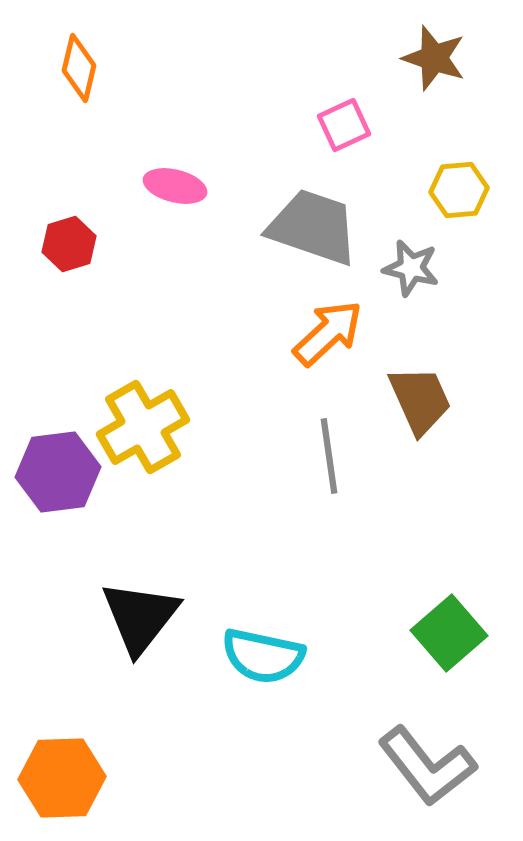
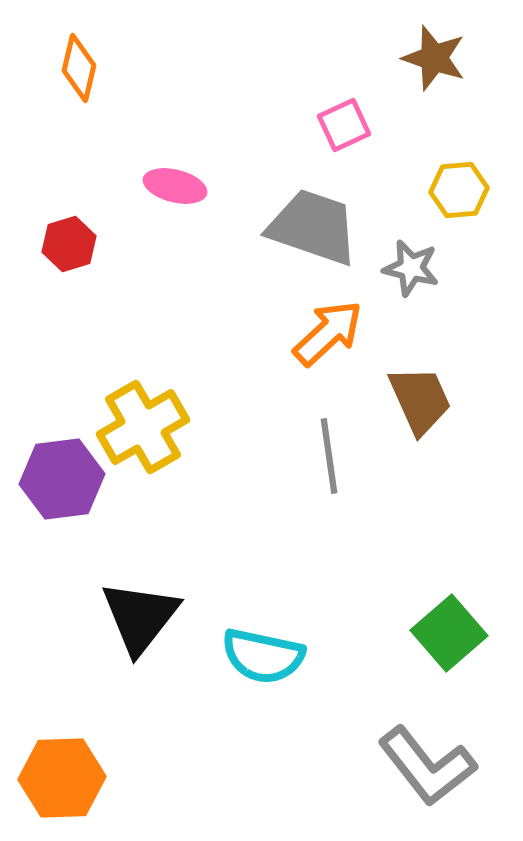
purple hexagon: moved 4 px right, 7 px down
